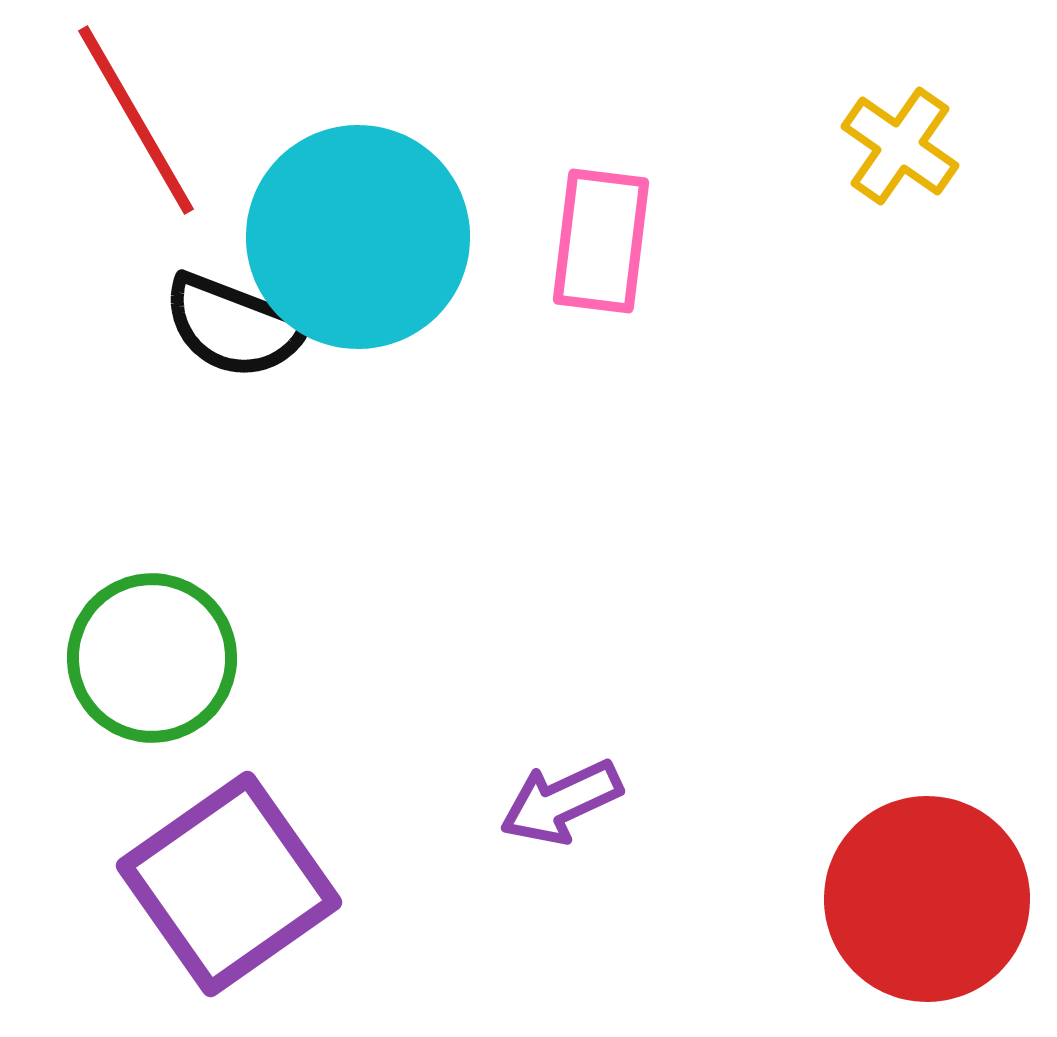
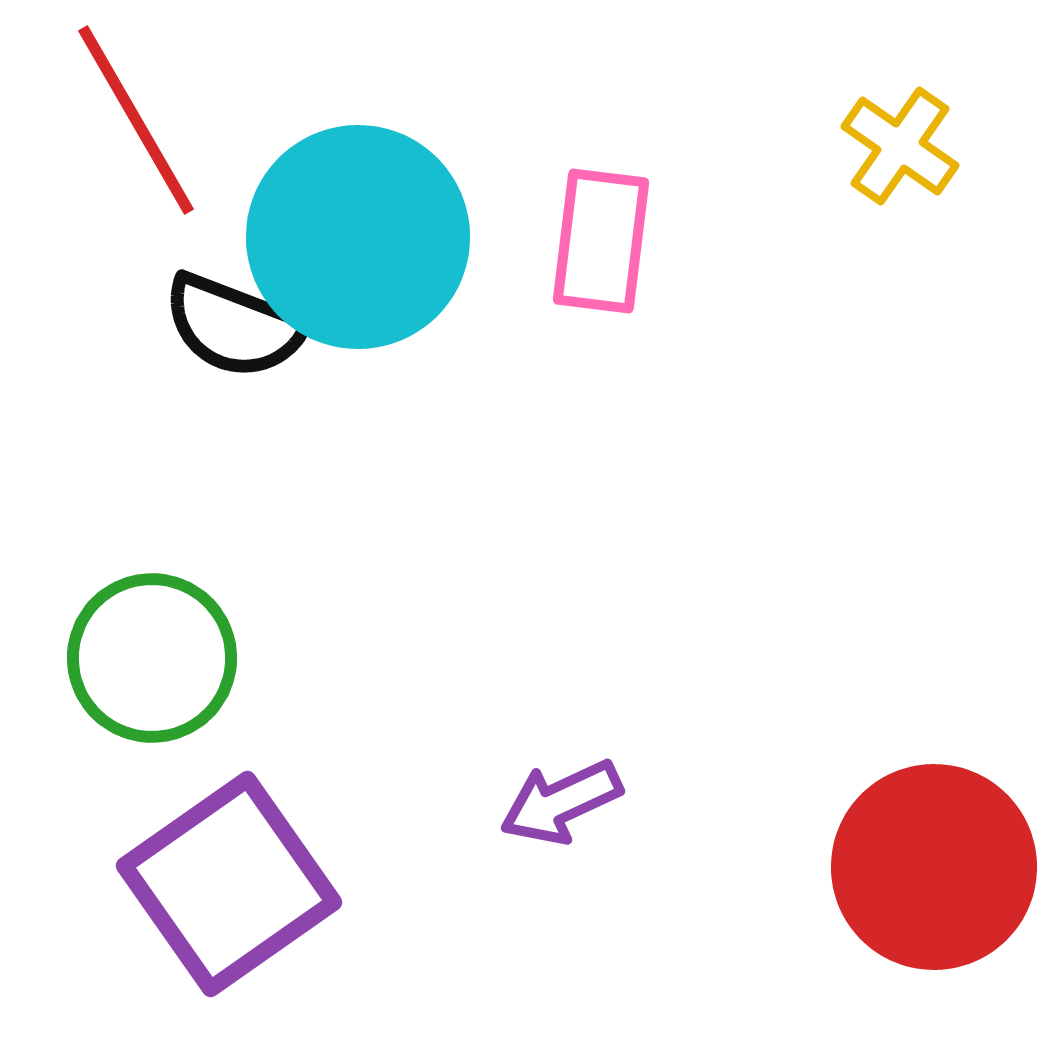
red circle: moved 7 px right, 32 px up
